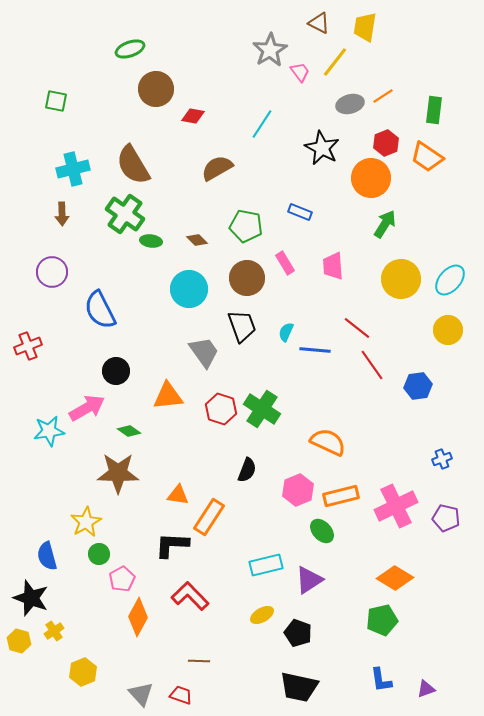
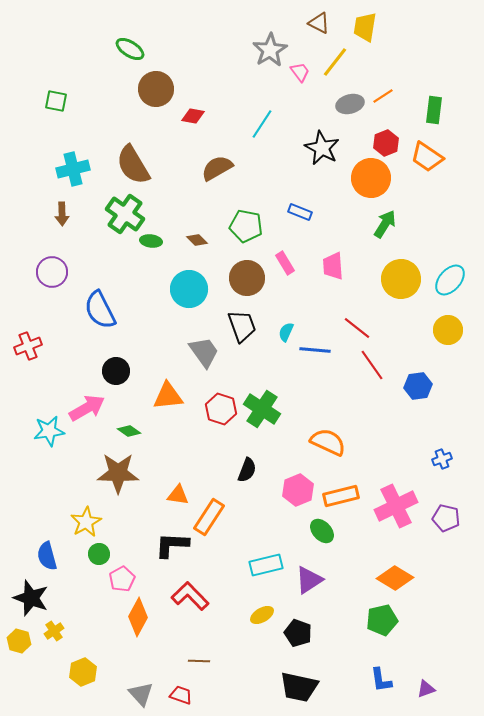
green ellipse at (130, 49): rotated 52 degrees clockwise
